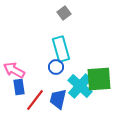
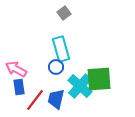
pink arrow: moved 2 px right, 1 px up
blue trapezoid: moved 2 px left
